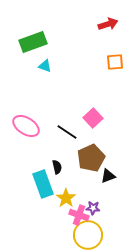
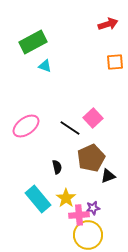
green rectangle: rotated 8 degrees counterclockwise
pink ellipse: rotated 68 degrees counterclockwise
black line: moved 3 px right, 4 px up
cyan rectangle: moved 5 px left, 15 px down; rotated 20 degrees counterclockwise
purple star: rotated 16 degrees counterclockwise
pink cross: rotated 24 degrees counterclockwise
